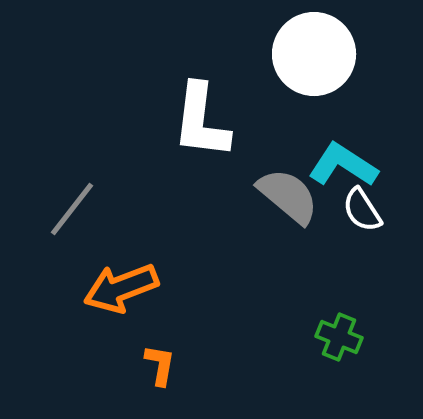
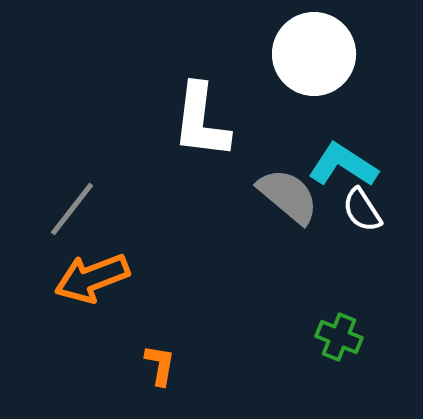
orange arrow: moved 29 px left, 10 px up
